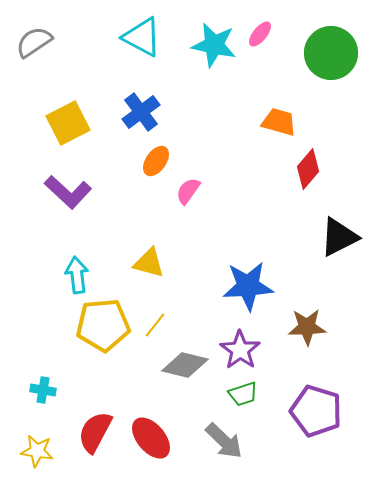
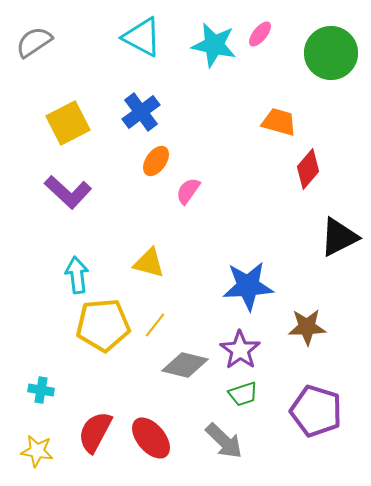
cyan cross: moved 2 px left
